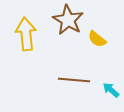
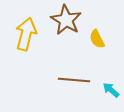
brown star: moved 2 px left
yellow arrow: rotated 20 degrees clockwise
yellow semicircle: rotated 24 degrees clockwise
